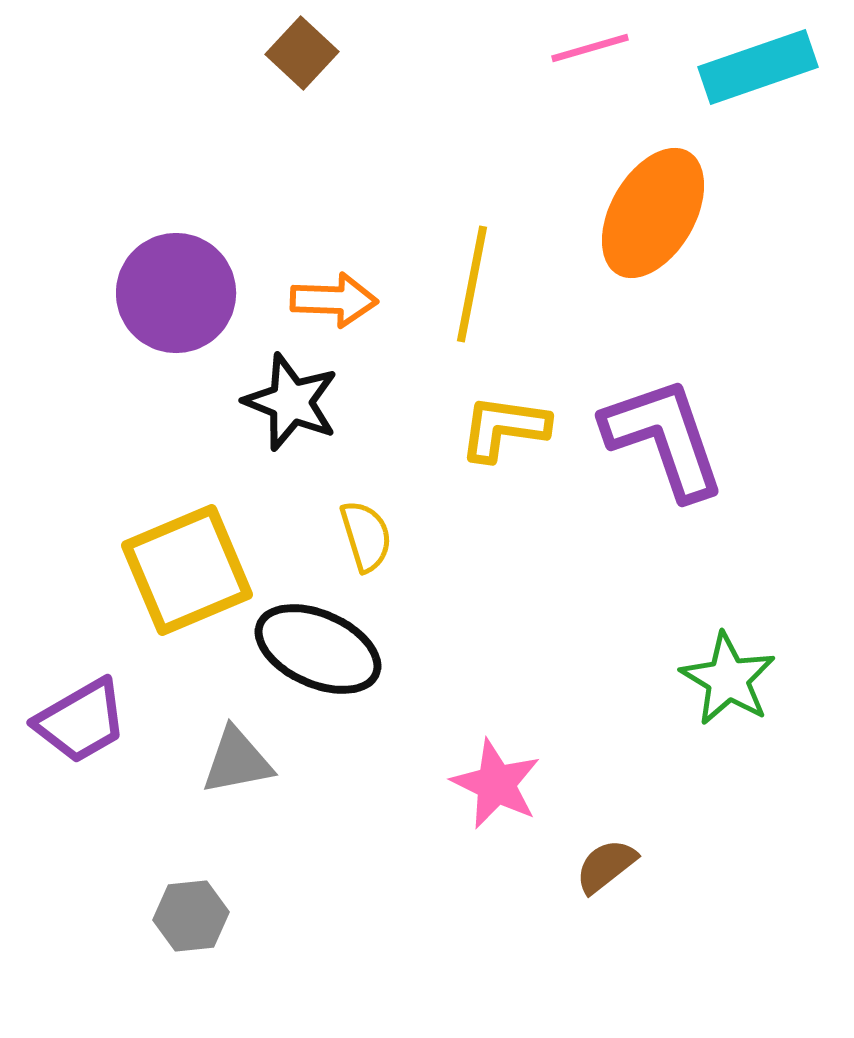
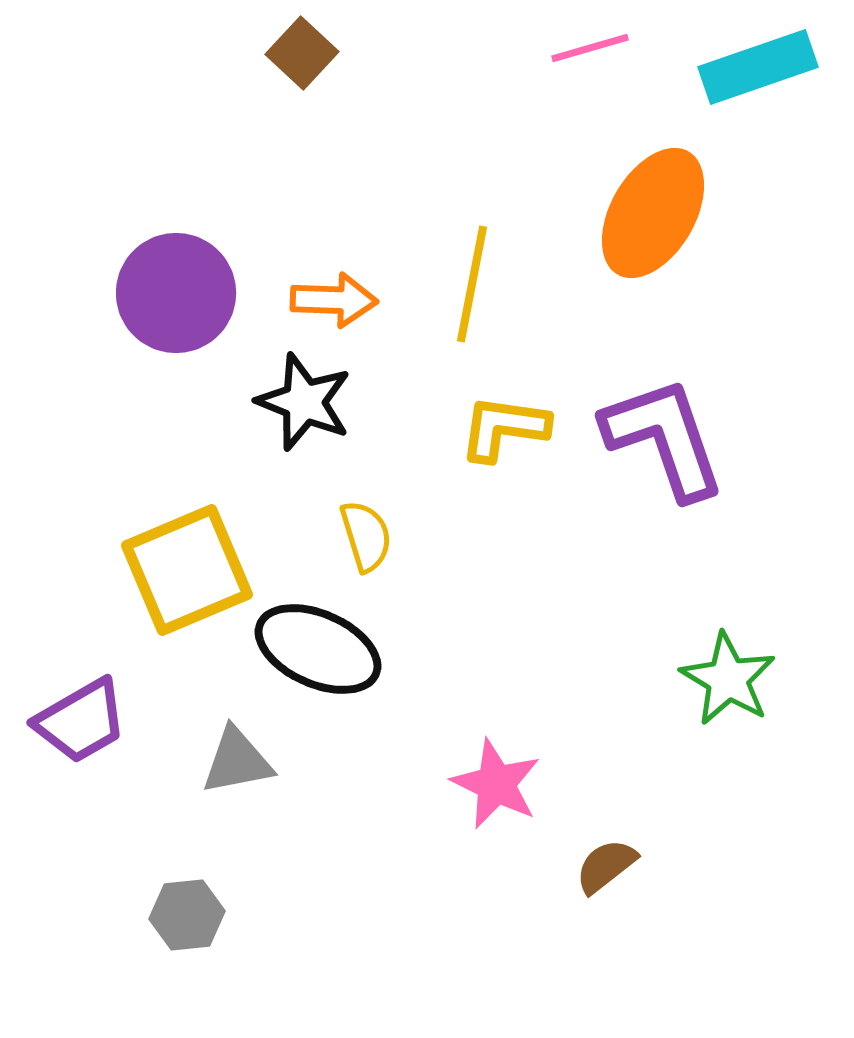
black star: moved 13 px right
gray hexagon: moved 4 px left, 1 px up
